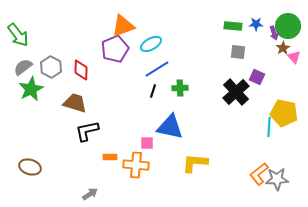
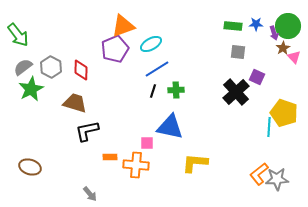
green cross: moved 4 px left, 2 px down
yellow pentagon: rotated 8 degrees clockwise
gray arrow: rotated 84 degrees clockwise
